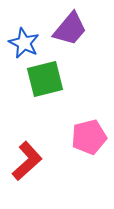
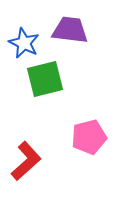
purple trapezoid: moved 1 px down; rotated 123 degrees counterclockwise
red L-shape: moved 1 px left
